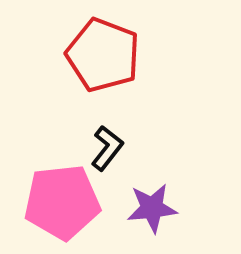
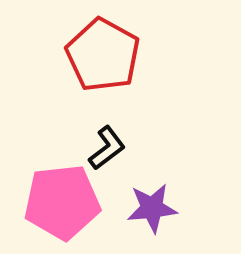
red pentagon: rotated 8 degrees clockwise
black L-shape: rotated 15 degrees clockwise
